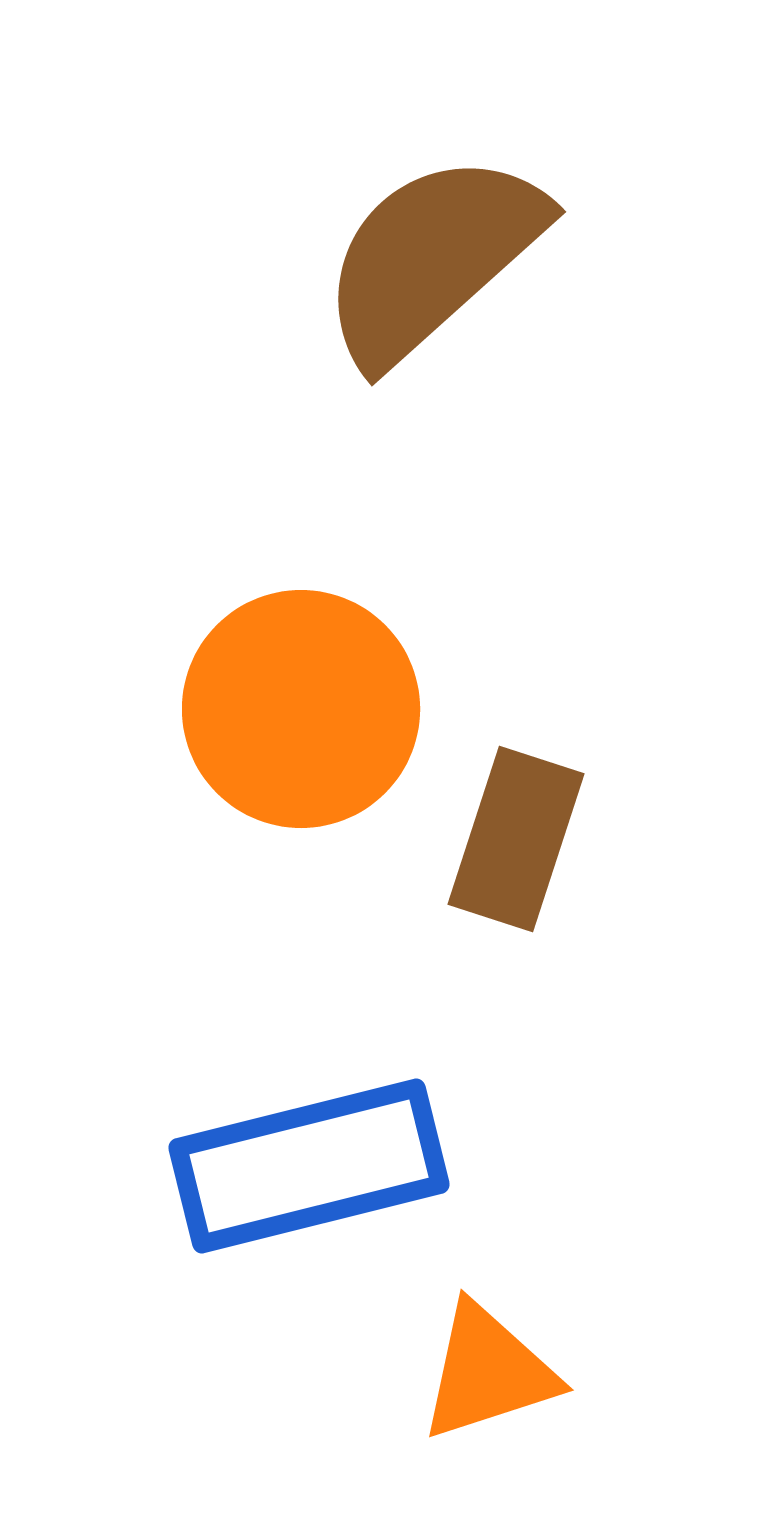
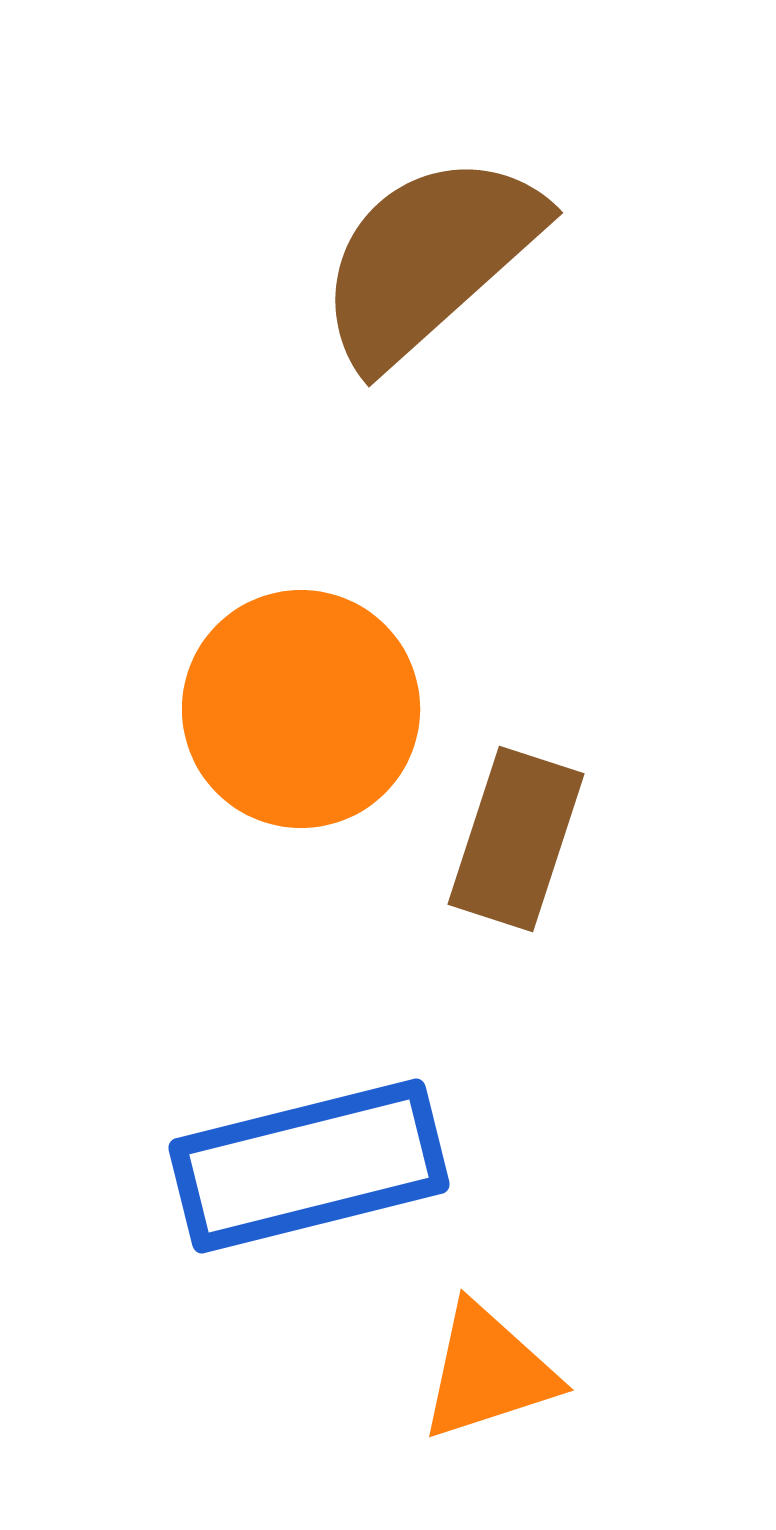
brown semicircle: moved 3 px left, 1 px down
